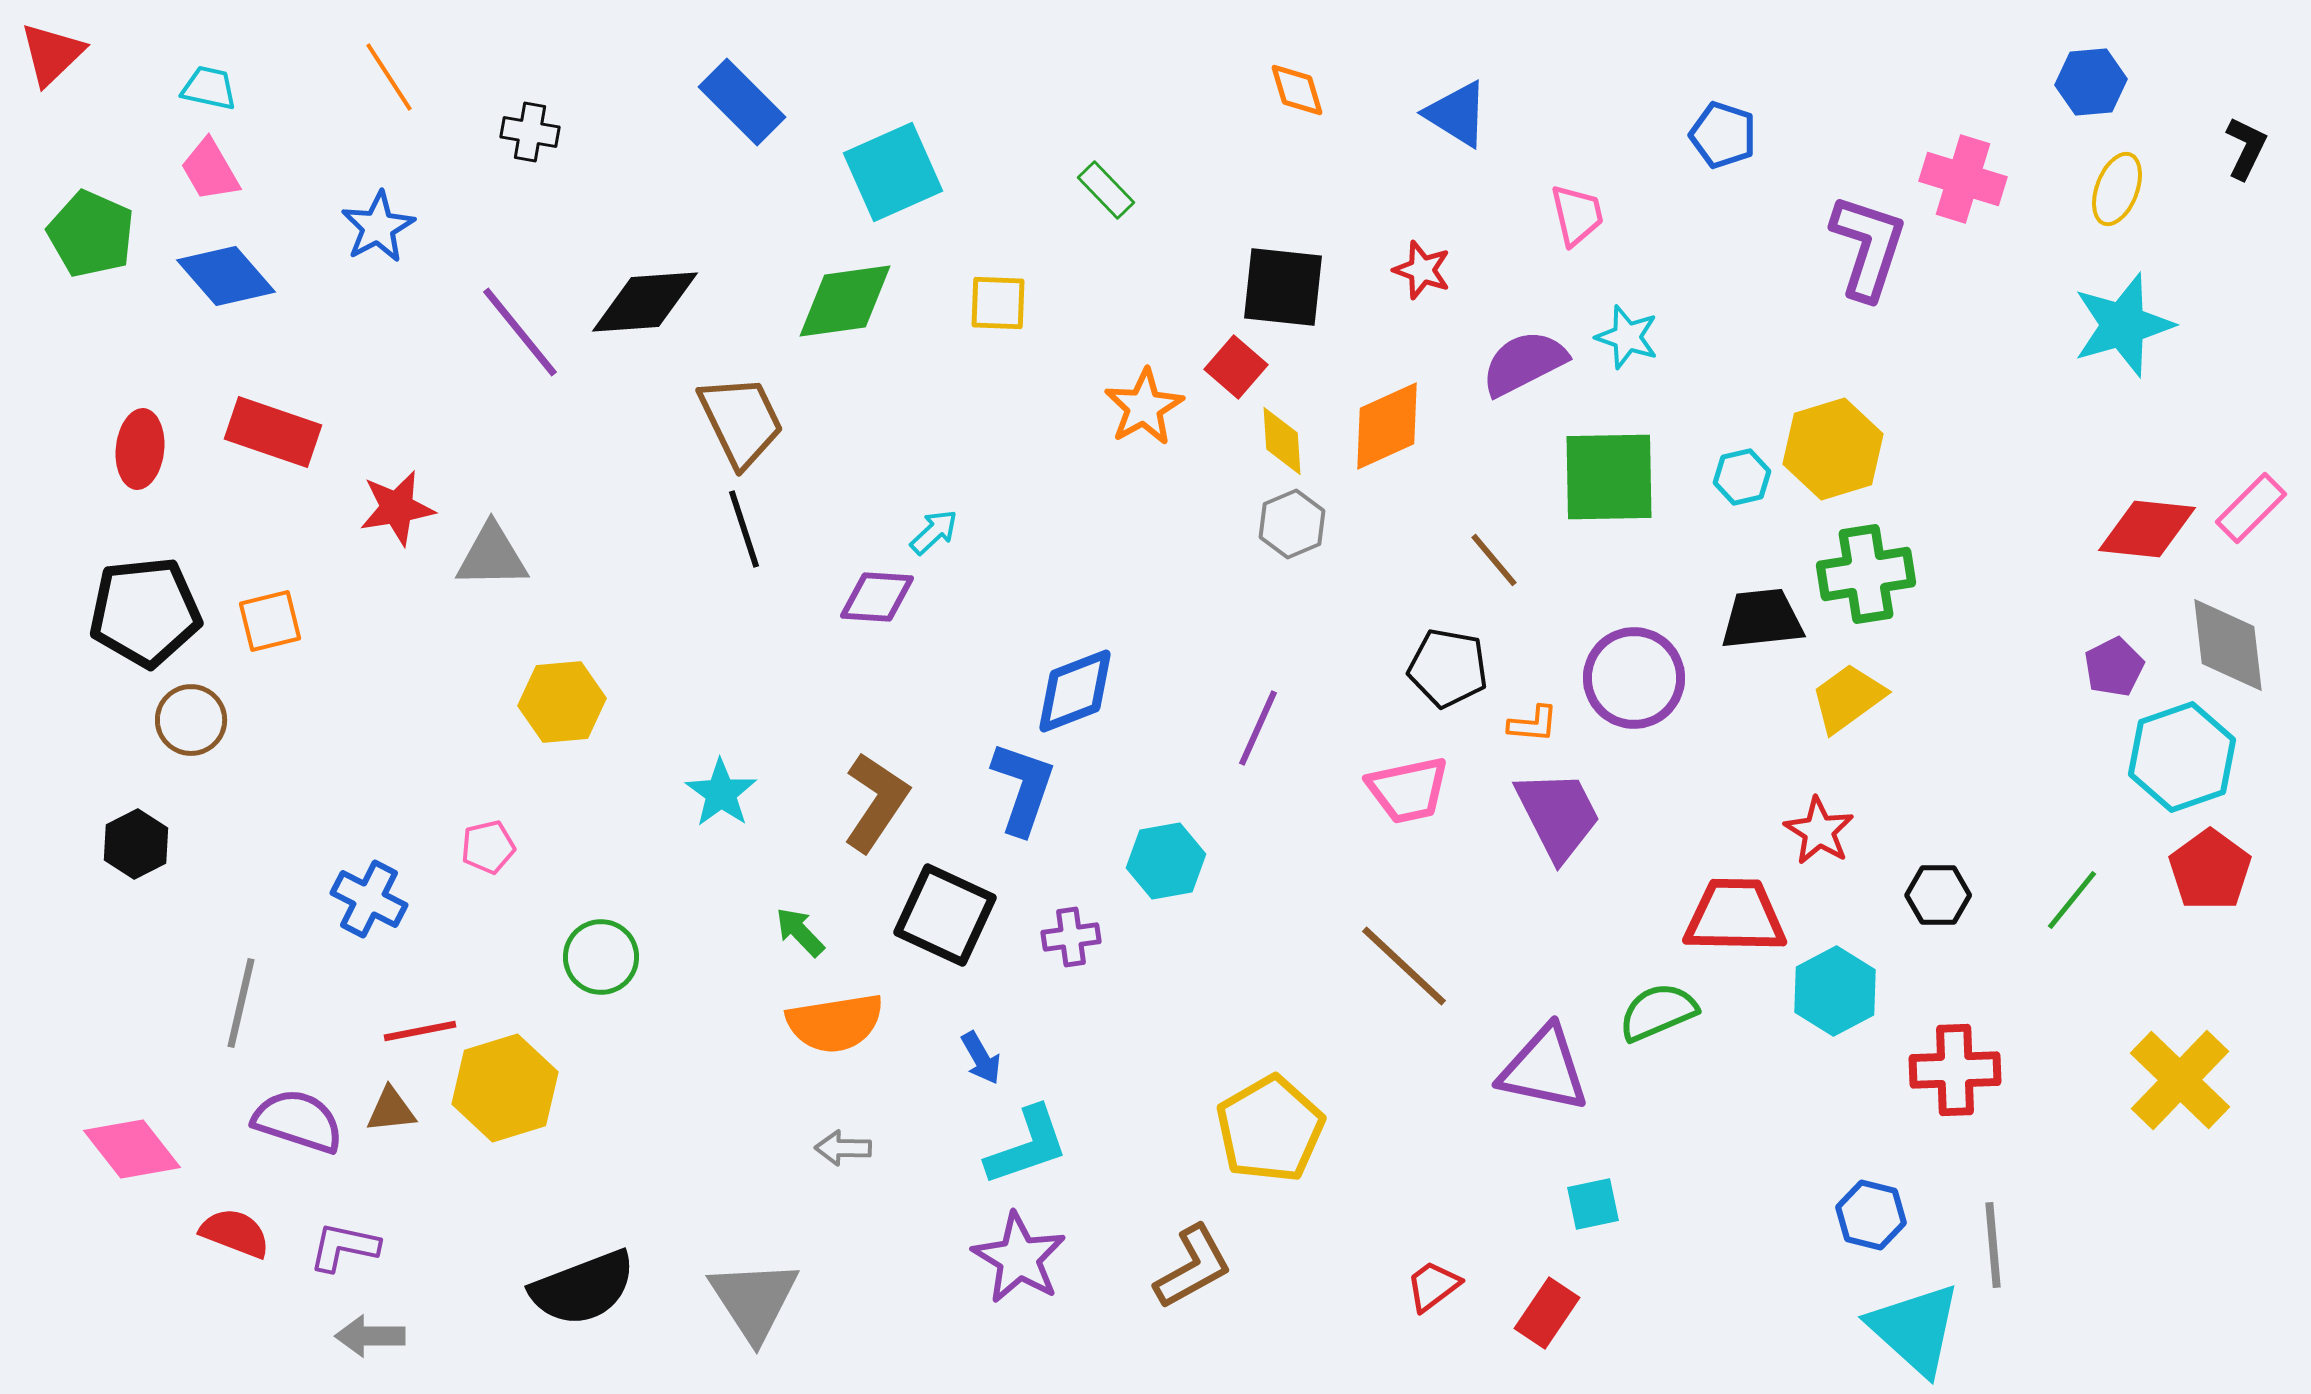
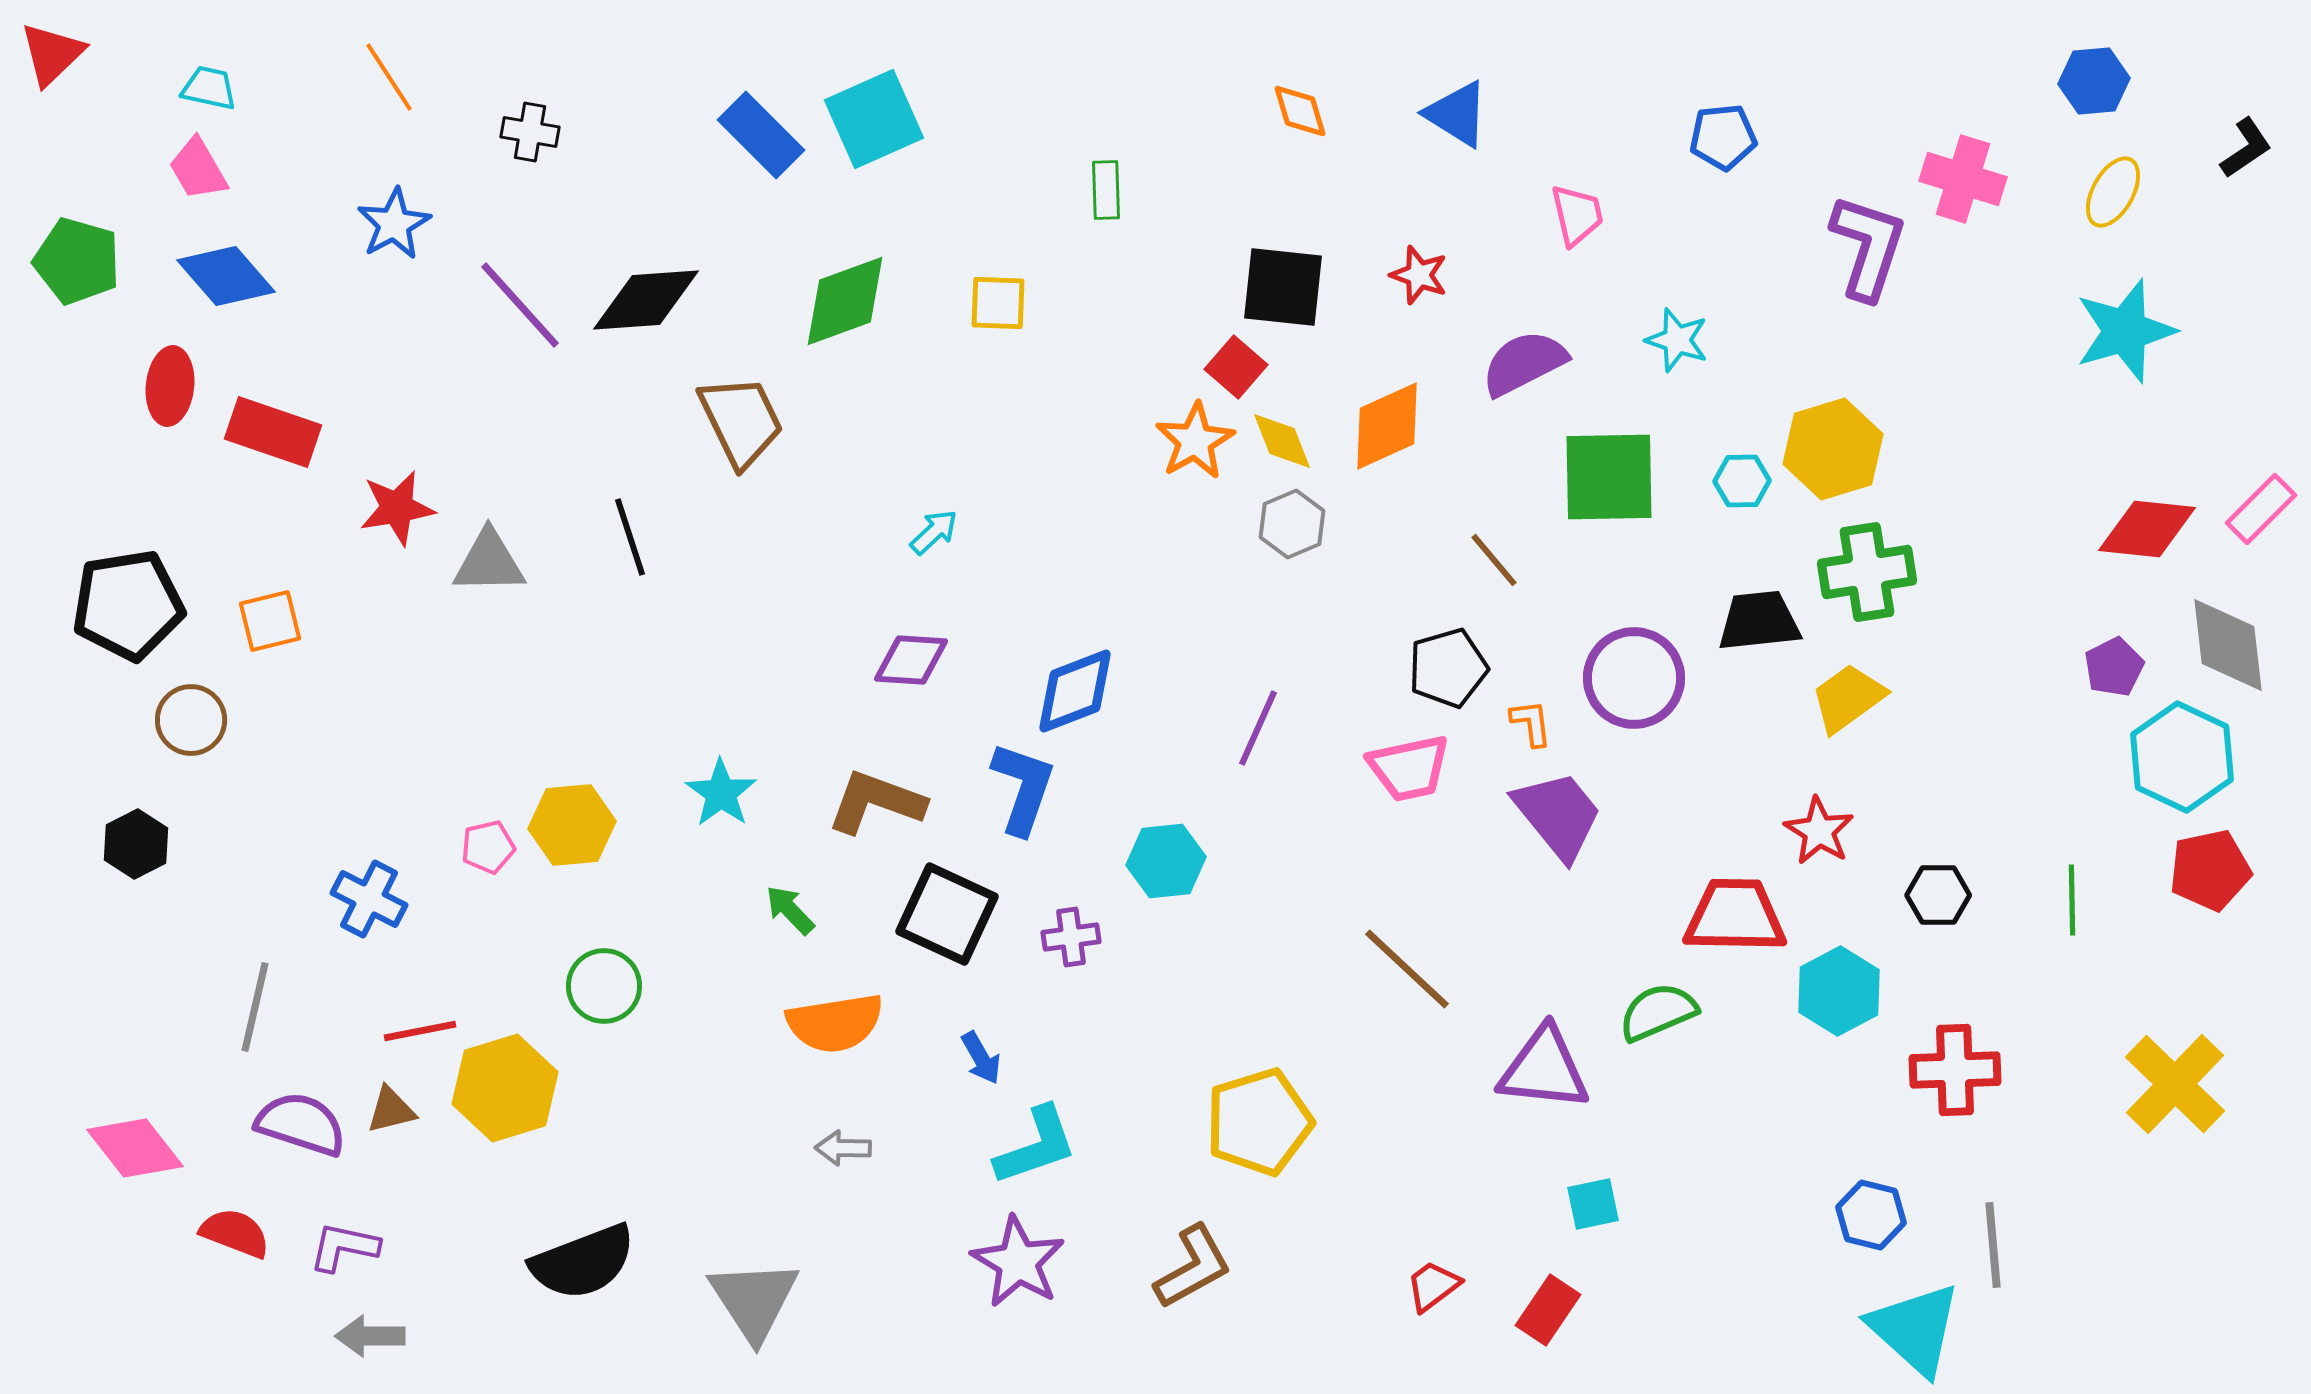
blue hexagon at (2091, 82): moved 3 px right, 1 px up
orange diamond at (1297, 90): moved 3 px right, 21 px down
blue rectangle at (742, 102): moved 19 px right, 33 px down
blue pentagon at (1723, 135): moved 2 px down; rotated 24 degrees counterclockwise
black L-shape at (2246, 148): rotated 30 degrees clockwise
pink trapezoid at (210, 170): moved 12 px left, 1 px up
cyan square at (893, 172): moved 19 px left, 53 px up
yellow ellipse at (2117, 189): moved 4 px left, 3 px down; rotated 8 degrees clockwise
green rectangle at (1106, 190): rotated 42 degrees clockwise
blue star at (378, 227): moved 16 px right, 3 px up
green pentagon at (91, 234): moved 14 px left, 27 px down; rotated 8 degrees counterclockwise
red star at (1422, 270): moved 3 px left, 5 px down
green diamond at (845, 301): rotated 12 degrees counterclockwise
black diamond at (645, 302): moved 1 px right, 2 px up
cyan star at (2123, 325): moved 2 px right, 6 px down
purple line at (520, 332): moved 27 px up; rotated 3 degrees counterclockwise
cyan star at (1627, 337): moved 50 px right, 3 px down
orange star at (1144, 407): moved 51 px right, 34 px down
yellow diamond at (1282, 441): rotated 18 degrees counterclockwise
red ellipse at (140, 449): moved 30 px right, 63 px up
cyan hexagon at (1742, 477): moved 4 px down; rotated 12 degrees clockwise
pink rectangle at (2251, 508): moved 10 px right, 1 px down
black line at (744, 529): moved 114 px left, 8 px down
gray triangle at (492, 556): moved 3 px left, 6 px down
green cross at (1866, 574): moved 1 px right, 2 px up
purple diamond at (877, 597): moved 34 px right, 63 px down
black pentagon at (145, 612): moved 17 px left, 7 px up; rotated 3 degrees counterclockwise
black trapezoid at (1762, 619): moved 3 px left, 2 px down
black pentagon at (1448, 668): rotated 26 degrees counterclockwise
yellow hexagon at (562, 702): moved 10 px right, 123 px down
orange L-shape at (1533, 724): moved 2 px left, 1 px up; rotated 102 degrees counterclockwise
cyan hexagon at (2182, 757): rotated 16 degrees counterclockwise
pink trapezoid at (1408, 790): moved 1 px right, 22 px up
brown L-shape at (876, 802): rotated 104 degrees counterclockwise
purple trapezoid at (1558, 815): rotated 12 degrees counterclockwise
cyan hexagon at (1166, 861): rotated 4 degrees clockwise
red pentagon at (2210, 870): rotated 24 degrees clockwise
green line at (2072, 900): rotated 40 degrees counterclockwise
black square at (945, 915): moved 2 px right, 1 px up
green arrow at (800, 932): moved 10 px left, 22 px up
green circle at (601, 957): moved 3 px right, 29 px down
brown line at (1404, 966): moved 3 px right, 3 px down
cyan hexagon at (1835, 991): moved 4 px right
gray line at (241, 1003): moved 14 px right, 4 px down
purple triangle at (1544, 1069): rotated 6 degrees counterclockwise
yellow cross at (2180, 1080): moved 5 px left, 4 px down
brown triangle at (391, 1110): rotated 8 degrees counterclockwise
purple semicircle at (298, 1121): moved 3 px right, 3 px down
yellow pentagon at (1270, 1129): moved 11 px left, 7 px up; rotated 13 degrees clockwise
cyan L-shape at (1027, 1146): moved 9 px right
pink diamond at (132, 1149): moved 3 px right, 1 px up
purple star at (1019, 1258): moved 1 px left, 4 px down
black semicircle at (583, 1288): moved 26 px up
red rectangle at (1547, 1313): moved 1 px right, 3 px up
